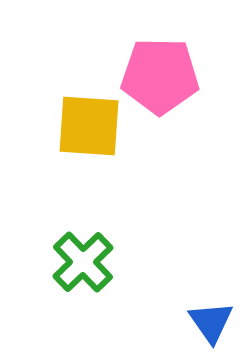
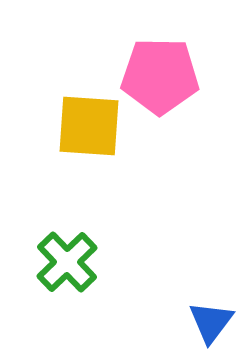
green cross: moved 16 px left
blue triangle: rotated 12 degrees clockwise
